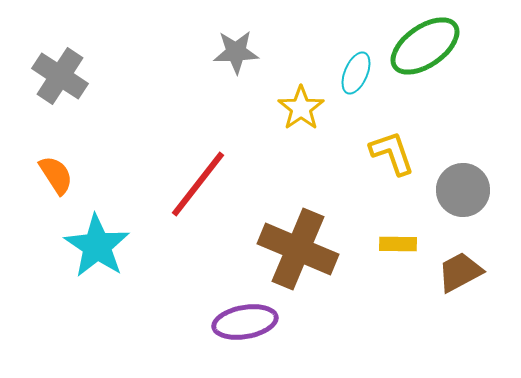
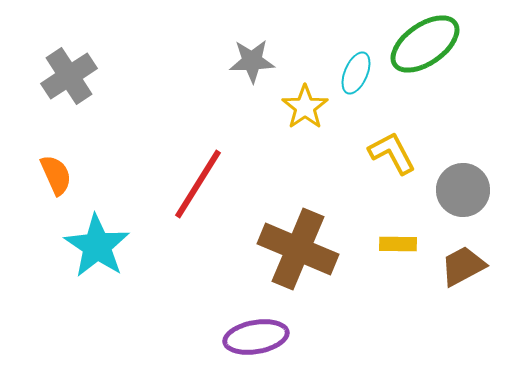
green ellipse: moved 2 px up
gray star: moved 16 px right, 9 px down
gray cross: moved 9 px right; rotated 24 degrees clockwise
yellow star: moved 4 px right, 1 px up
yellow L-shape: rotated 9 degrees counterclockwise
orange semicircle: rotated 9 degrees clockwise
red line: rotated 6 degrees counterclockwise
brown trapezoid: moved 3 px right, 6 px up
purple ellipse: moved 11 px right, 15 px down
